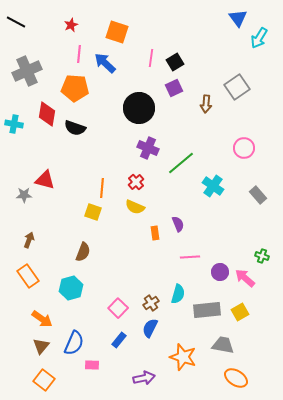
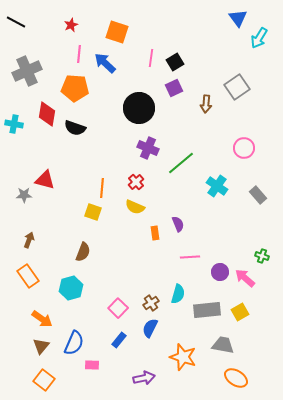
cyan cross at (213, 186): moved 4 px right
